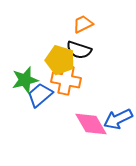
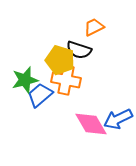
orange trapezoid: moved 11 px right, 3 px down
